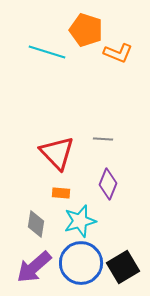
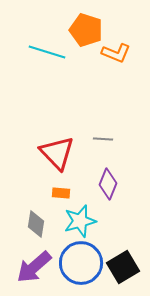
orange L-shape: moved 2 px left
